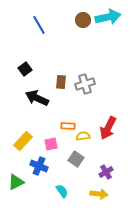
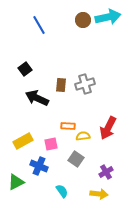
brown rectangle: moved 3 px down
yellow rectangle: rotated 18 degrees clockwise
